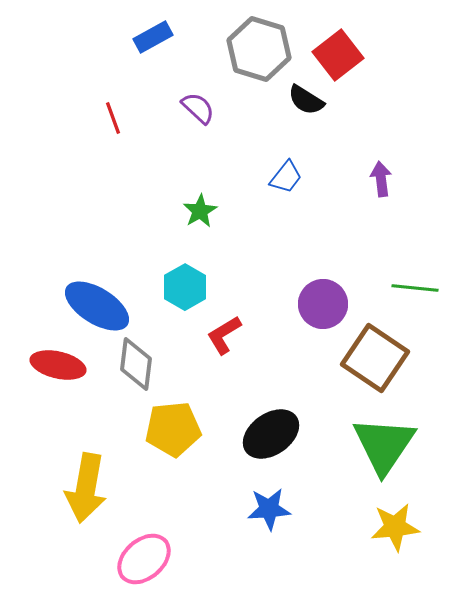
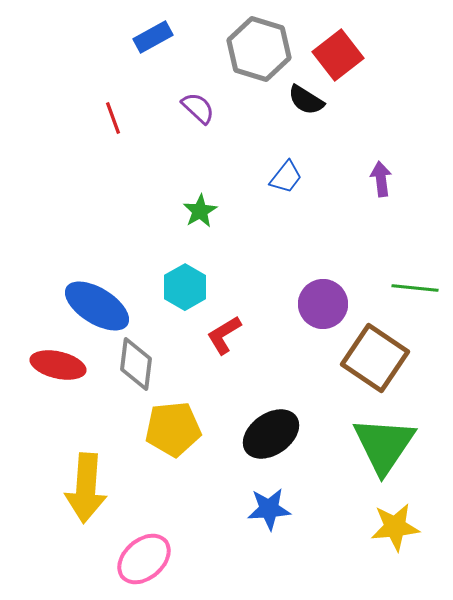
yellow arrow: rotated 6 degrees counterclockwise
